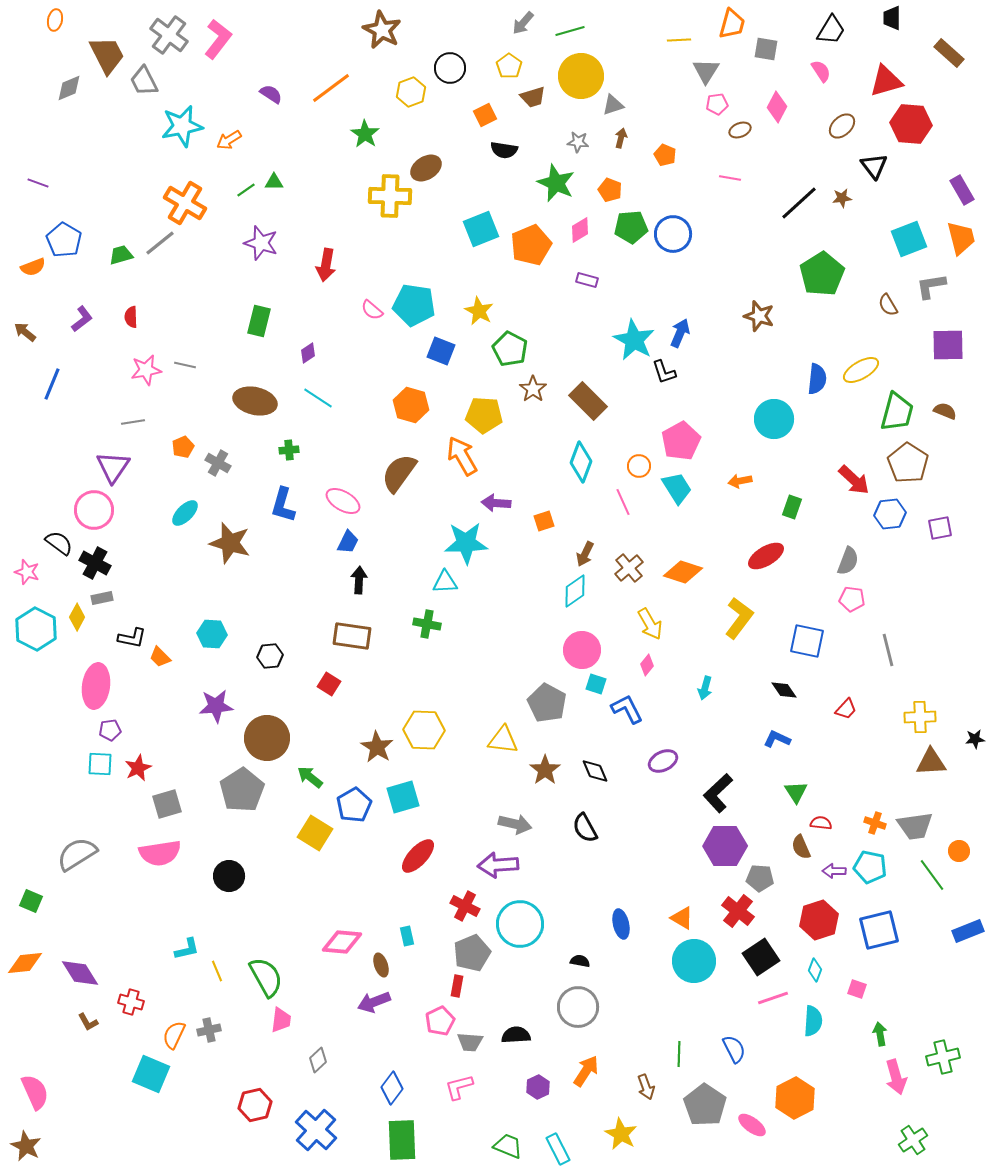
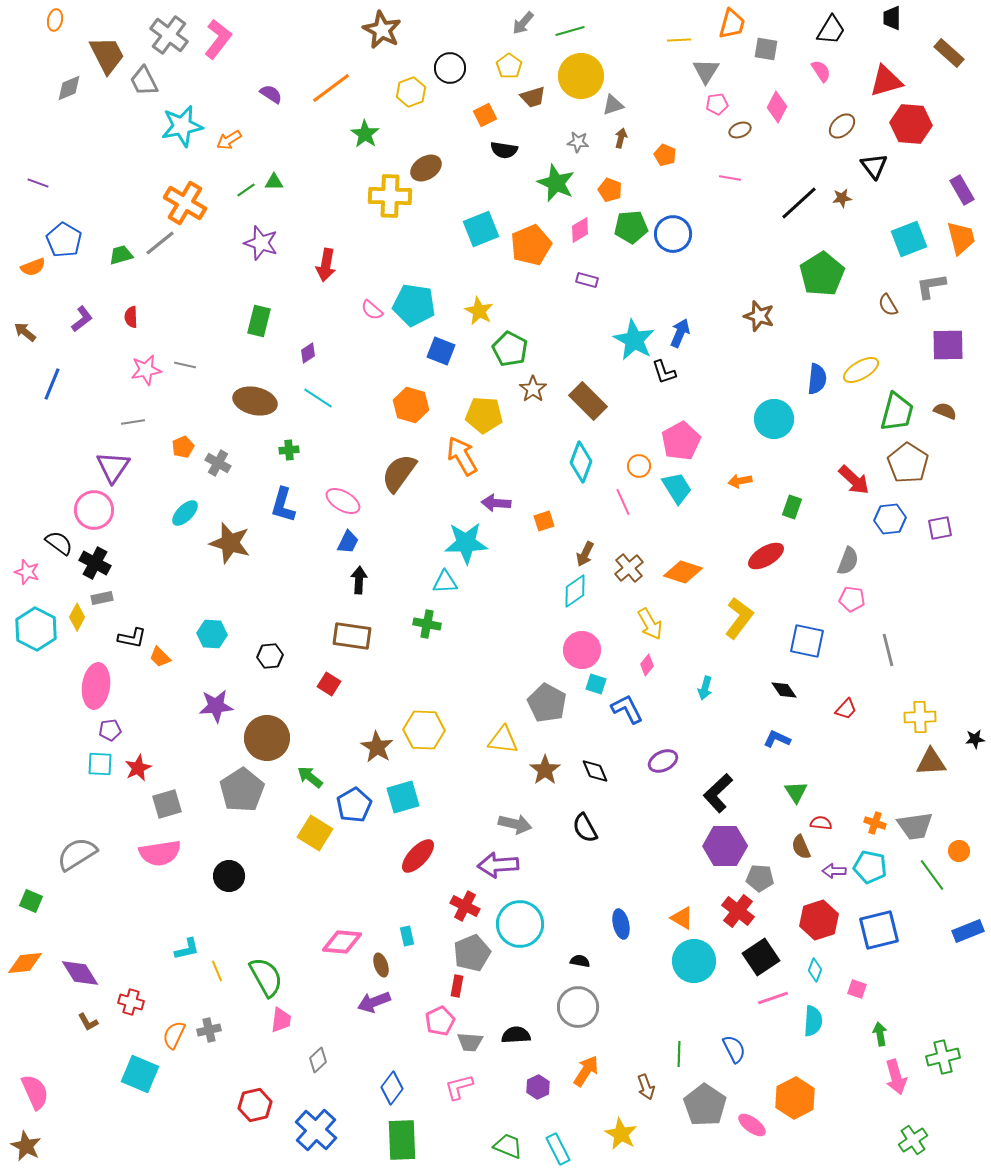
blue hexagon at (890, 514): moved 5 px down
cyan square at (151, 1074): moved 11 px left
